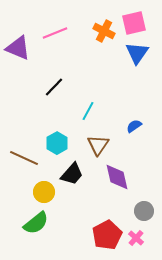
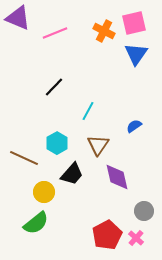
purple triangle: moved 30 px up
blue triangle: moved 1 px left, 1 px down
